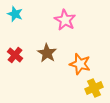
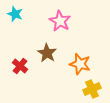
pink star: moved 5 px left, 1 px down
red cross: moved 5 px right, 11 px down
yellow cross: moved 2 px left, 1 px down
